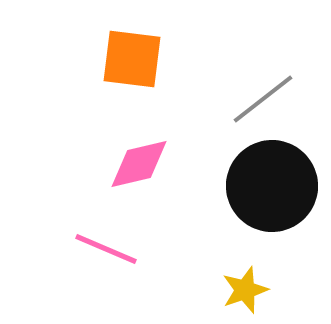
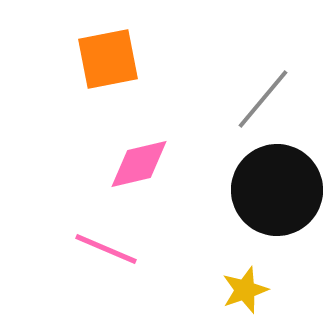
orange square: moved 24 px left; rotated 18 degrees counterclockwise
gray line: rotated 12 degrees counterclockwise
black circle: moved 5 px right, 4 px down
